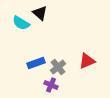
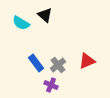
black triangle: moved 5 px right, 2 px down
blue rectangle: rotated 72 degrees clockwise
gray cross: moved 2 px up
